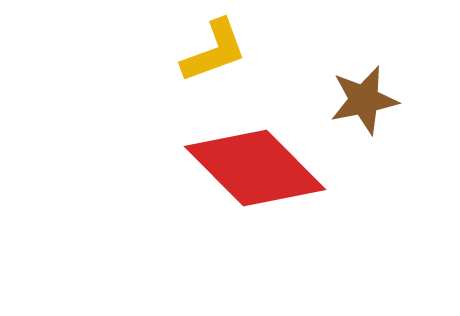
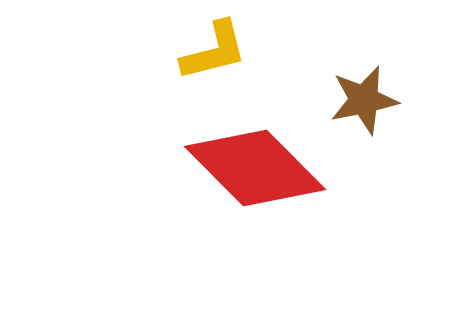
yellow L-shape: rotated 6 degrees clockwise
